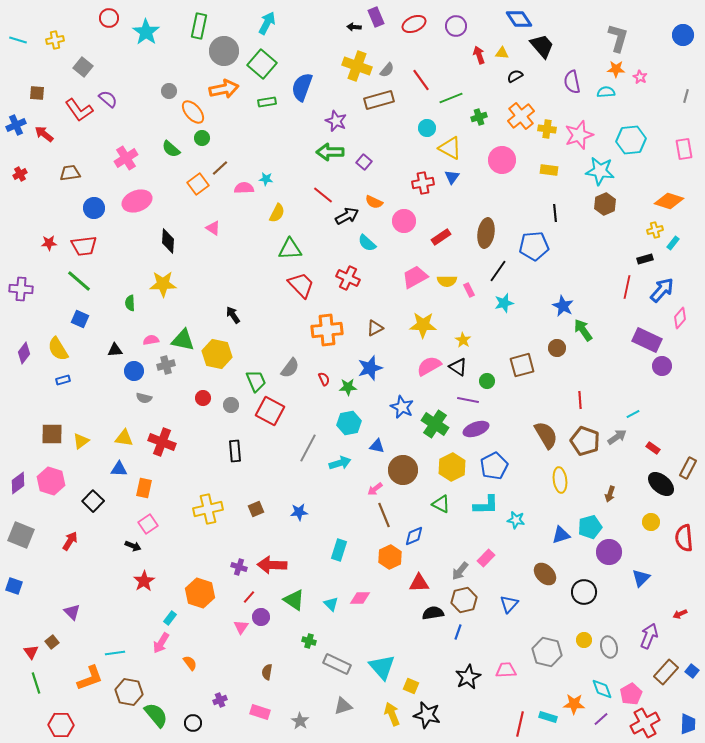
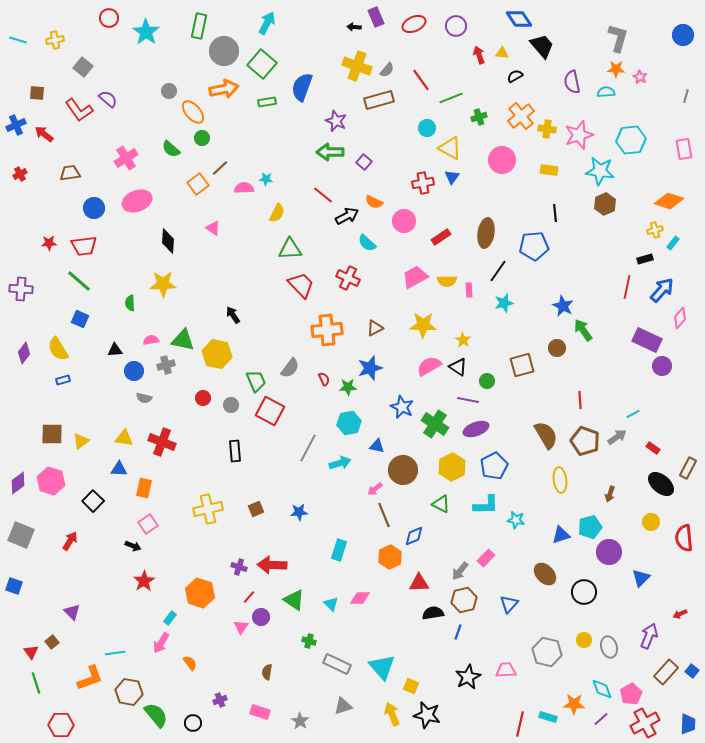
pink rectangle at (469, 290): rotated 24 degrees clockwise
